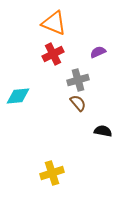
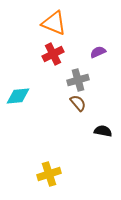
yellow cross: moved 3 px left, 1 px down
